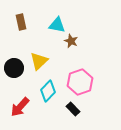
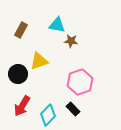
brown rectangle: moved 8 px down; rotated 42 degrees clockwise
brown star: rotated 16 degrees counterclockwise
yellow triangle: rotated 24 degrees clockwise
black circle: moved 4 px right, 6 px down
cyan diamond: moved 24 px down
red arrow: moved 2 px right, 1 px up; rotated 10 degrees counterclockwise
